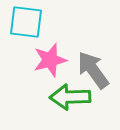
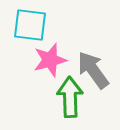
cyan square: moved 4 px right, 3 px down
green arrow: rotated 90 degrees clockwise
